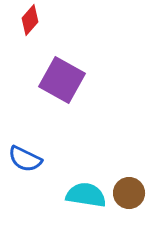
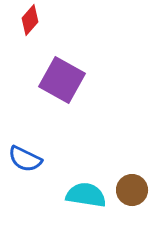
brown circle: moved 3 px right, 3 px up
